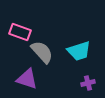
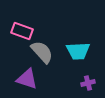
pink rectangle: moved 2 px right, 1 px up
cyan trapezoid: moved 1 px left; rotated 15 degrees clockwise
